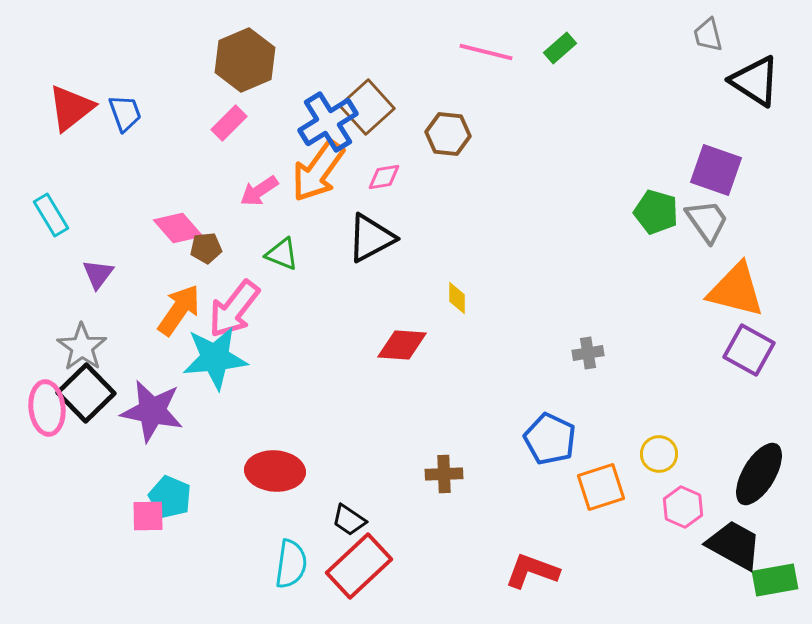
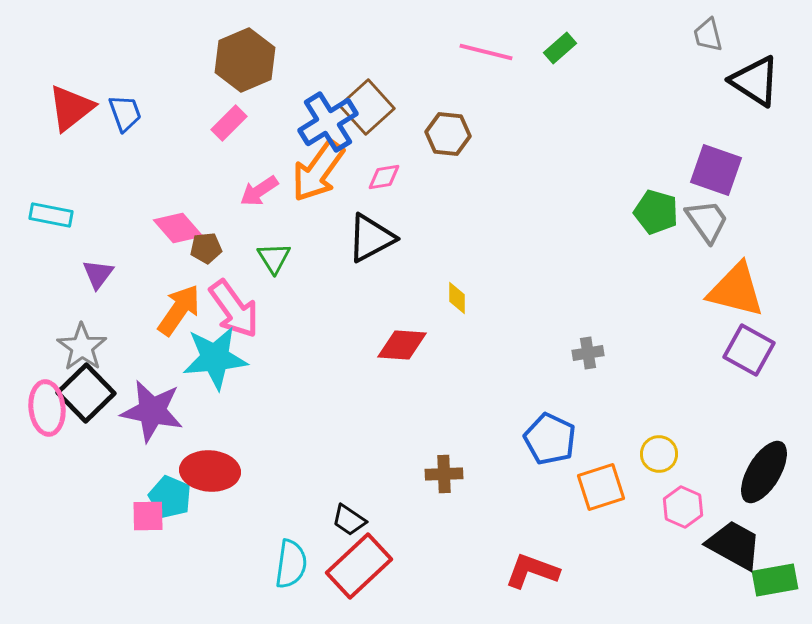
cyan rectangle at (51, 215): rotated 48 degrees counterclockwise
green triangle at (282, 254): moved 8 px left, 4 px down; rotated 36 degrees clockwise
pink arrow at (234, 309): rotated 74 degrees counterclockwise
red ellipse at (275, 471): moved 65 px left
black ellipse at (759, 474): moved 5 px right, 2 px up
